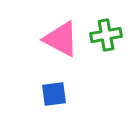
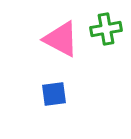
green cross: moved 6 px up
